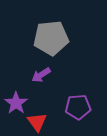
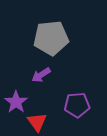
purple star: moved 1 px up
purple pentagon: moved 1 px left, 2 px up
